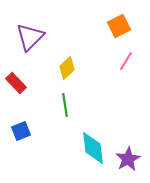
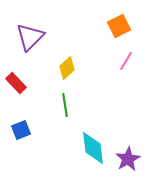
blue square: moved 1 px up
